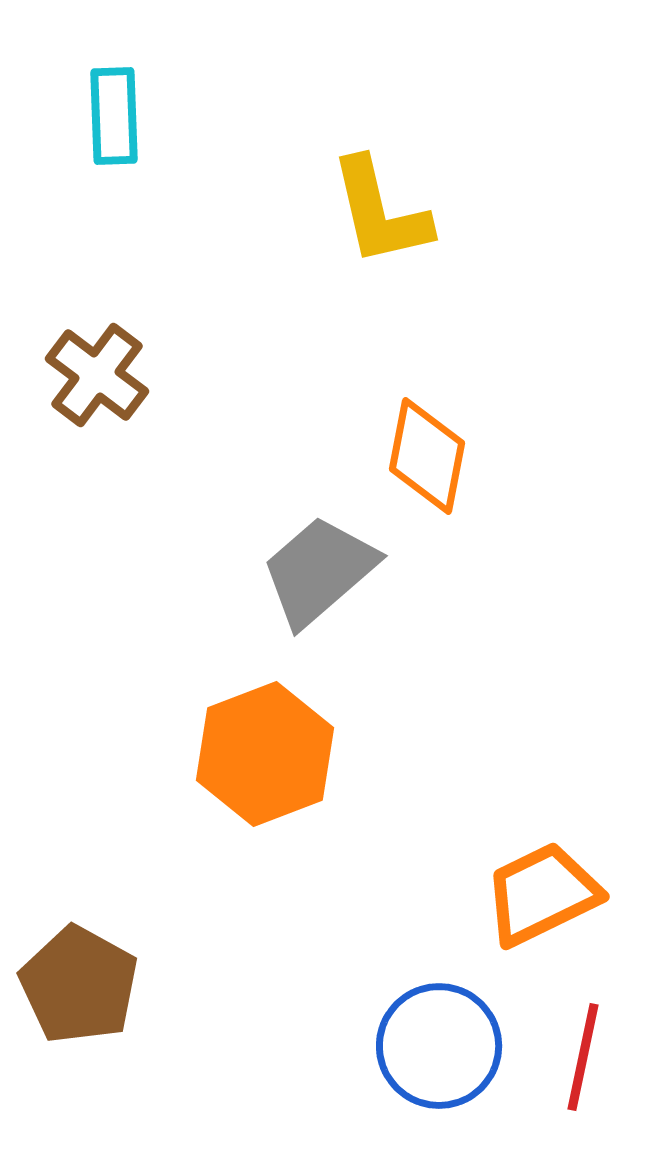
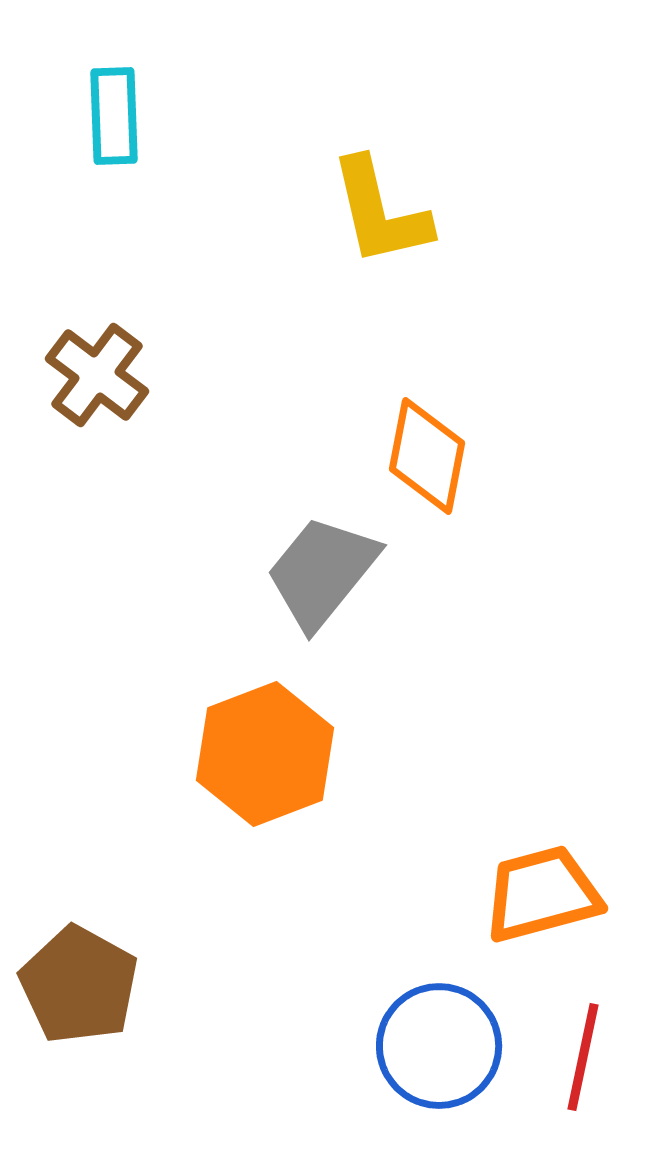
gray trapezoid: moved 3 px right, 1 px down; rotated 10 degrees counterclockwise
orange trapezoid: rotated 11 degrees clockwise
